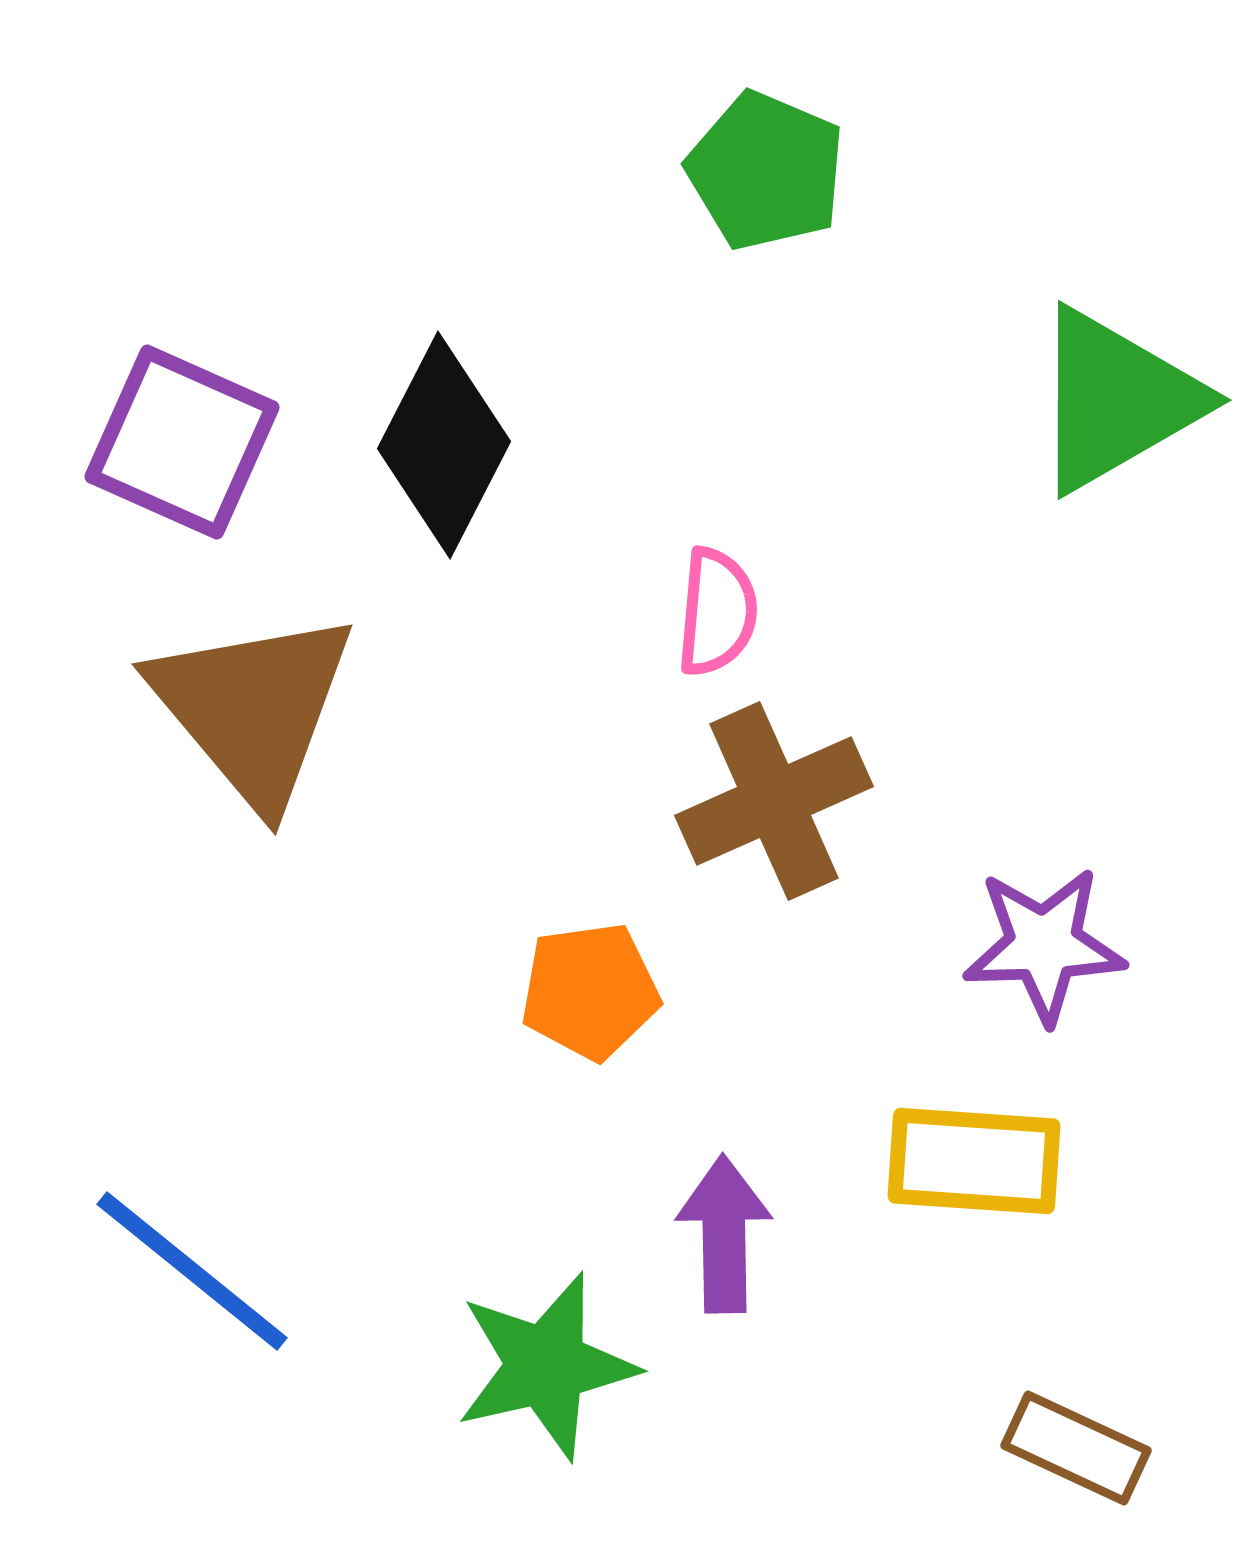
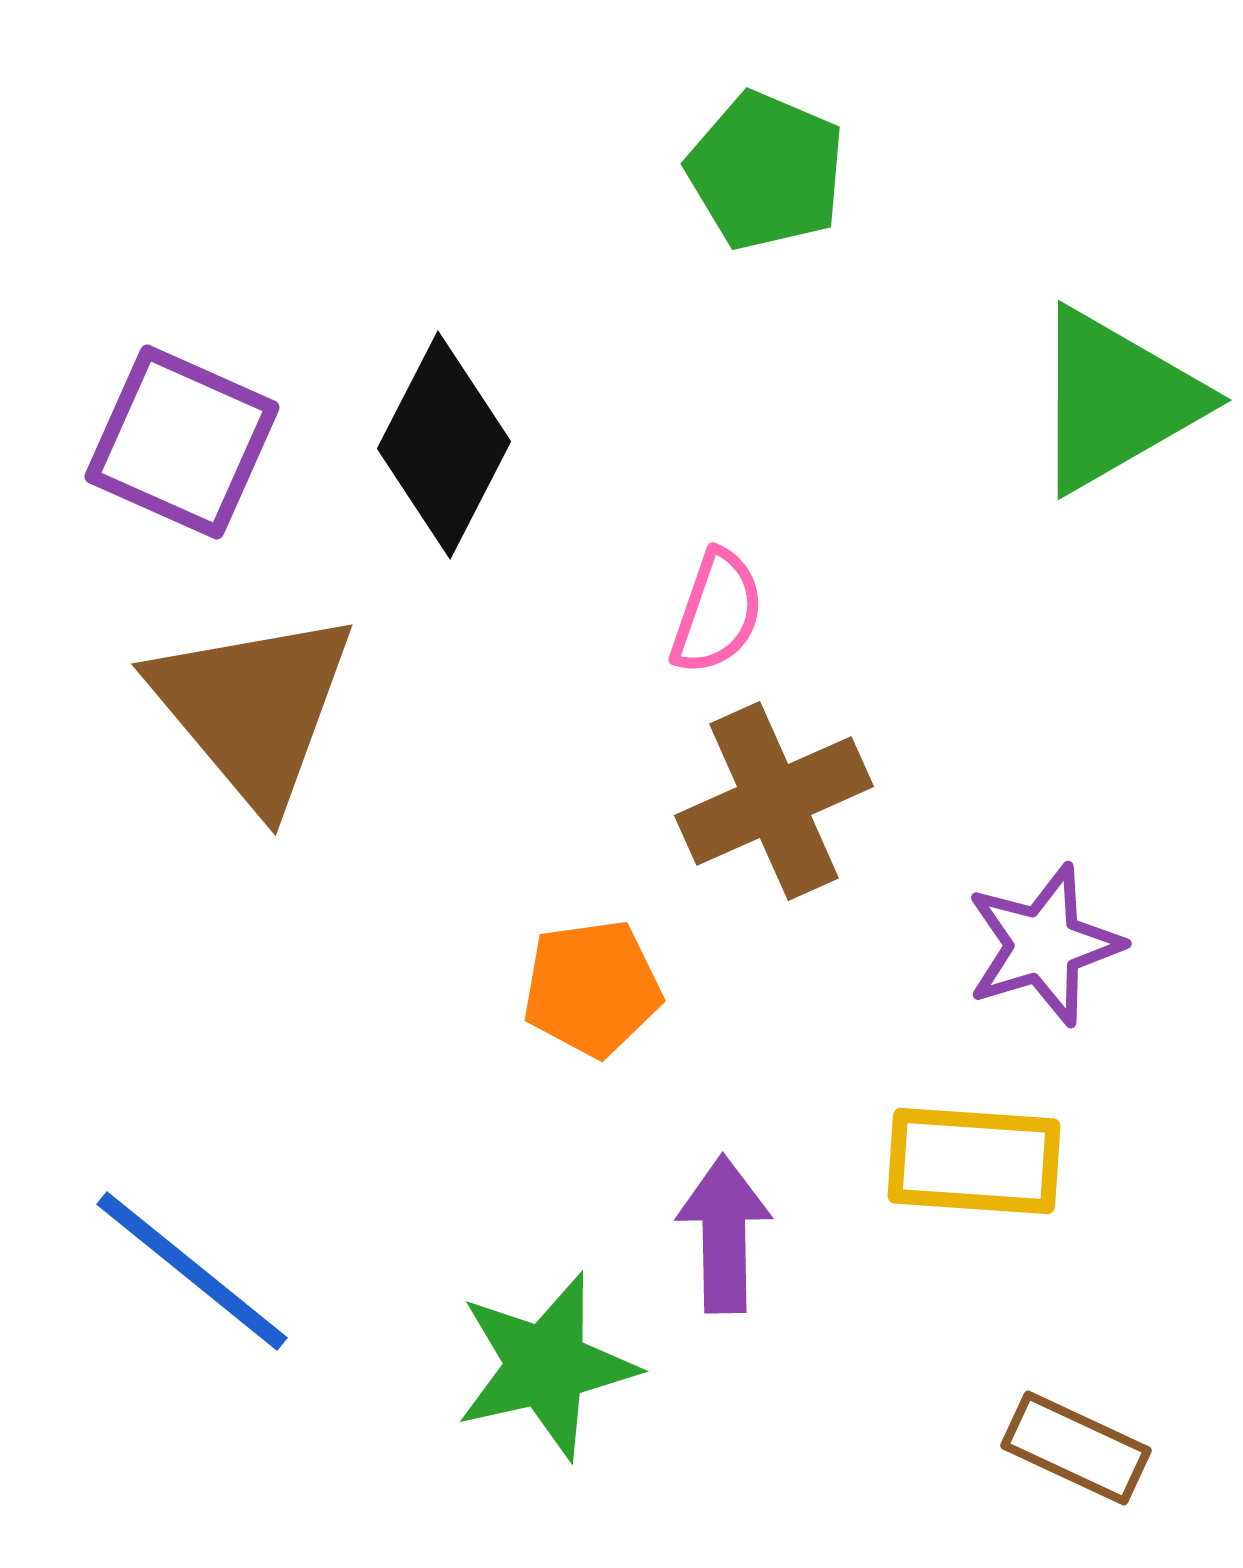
pink semicircle: rotated 14 degrees clockwise
purple star: rotated 15 degrees counterclockwise
orange pentagon: moved 2 px right, 3 px up
